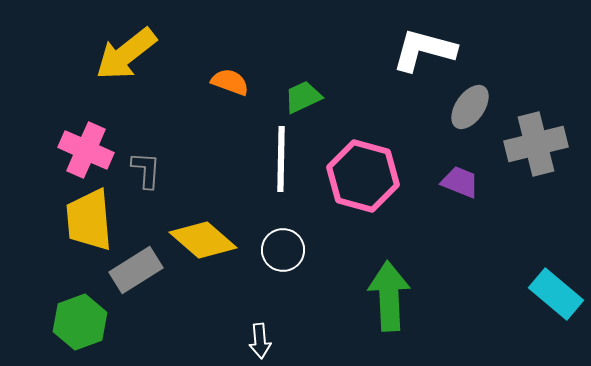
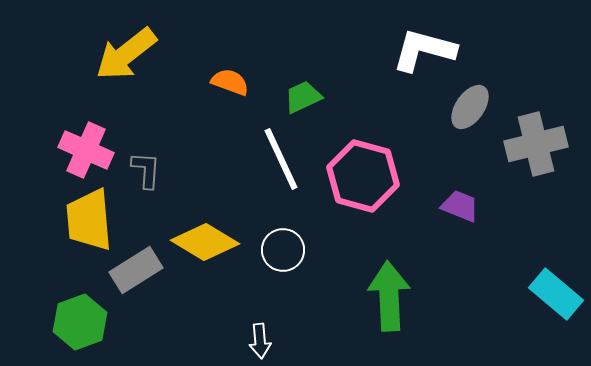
white line: rotated 26 degrees counterclockwise
purple trapezoid: moved 24 px down
yellow diamond: moved 2 px right, 2 px down; rotated 10 degrees counterclockwise
